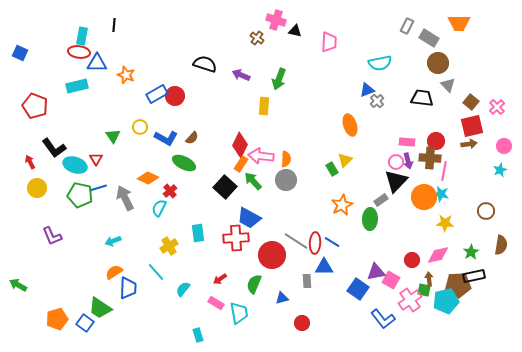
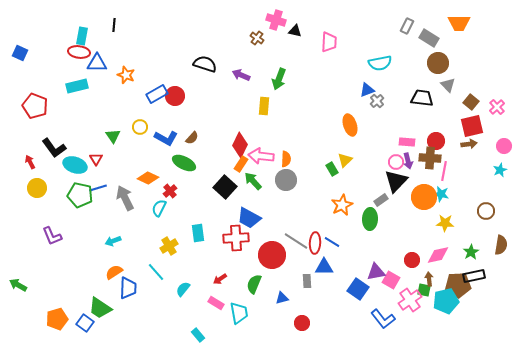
cyan rectangle at (198, 335): rotated 24 degrees counterclockwise
